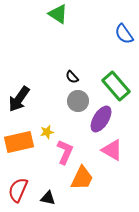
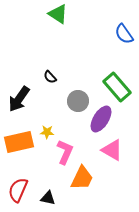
black semicircle: moved 22 px left
green rectangle: moved 1 px right, 1 px down
yellow star: rotated 16 degrees clockwise
